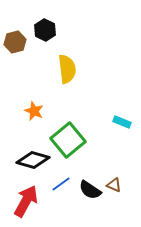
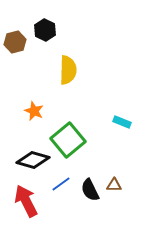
yellow semicircle: moved 1 px right, 1 px down; rotated 8 degrees clockwise
brown triangle: rotated 21 degrees counterclockwise
black semicircle: rotated 30 degrees clockwise
red arrow: rotated 56 degrees counterclockwise
